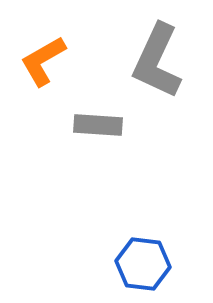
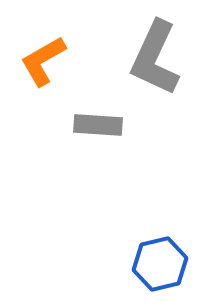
gray L-shape: moved 2 px left, 3 px up
blue hexagon: moved 17 px right; rotated 20 degrees counterclockwise
